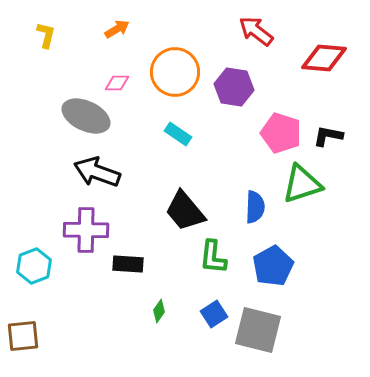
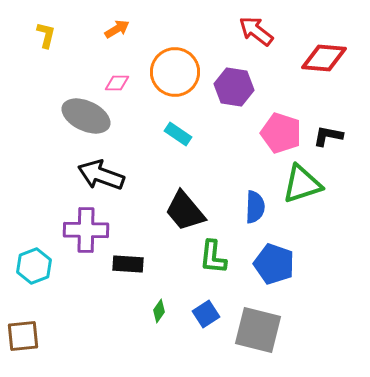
black arrow: moved 4 px right, 3 px down
blue pentagon: moved 1 px right, 2 px up; rotated 24 degrees counterclockwise
blue square: moved 8 px left
